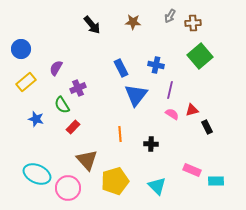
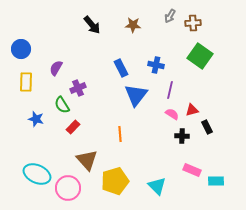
brown star: moved 3 px down
green square: rotated 15 degrees counterclockwise
yellow rectangle: rotated 48 degrees counterclockwise
black cross: moved 31 px right, 8 px up
